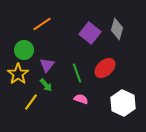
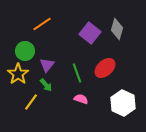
green circle: moved 1 px right, 1 px down
